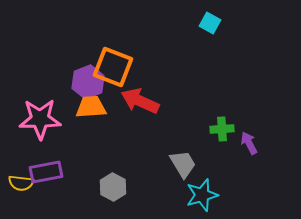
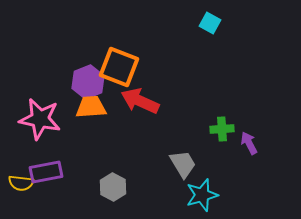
orange square: moved 6 px right
pink star: rotated 12 degrees clockwise
